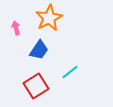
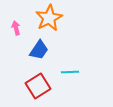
cyan line: rotated 36 degrees clockwise
red square: moved 2 px right
